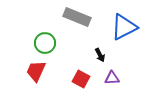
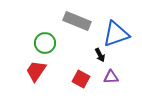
gray rectangle: moved 4 px down
blue triangle: moved 8 px left, 7 px down; rotated 8 degrees clockwise
red trapezoid: rotated 10 degrees clockwise
purple triangle: moved 1 px left, 1 px up
